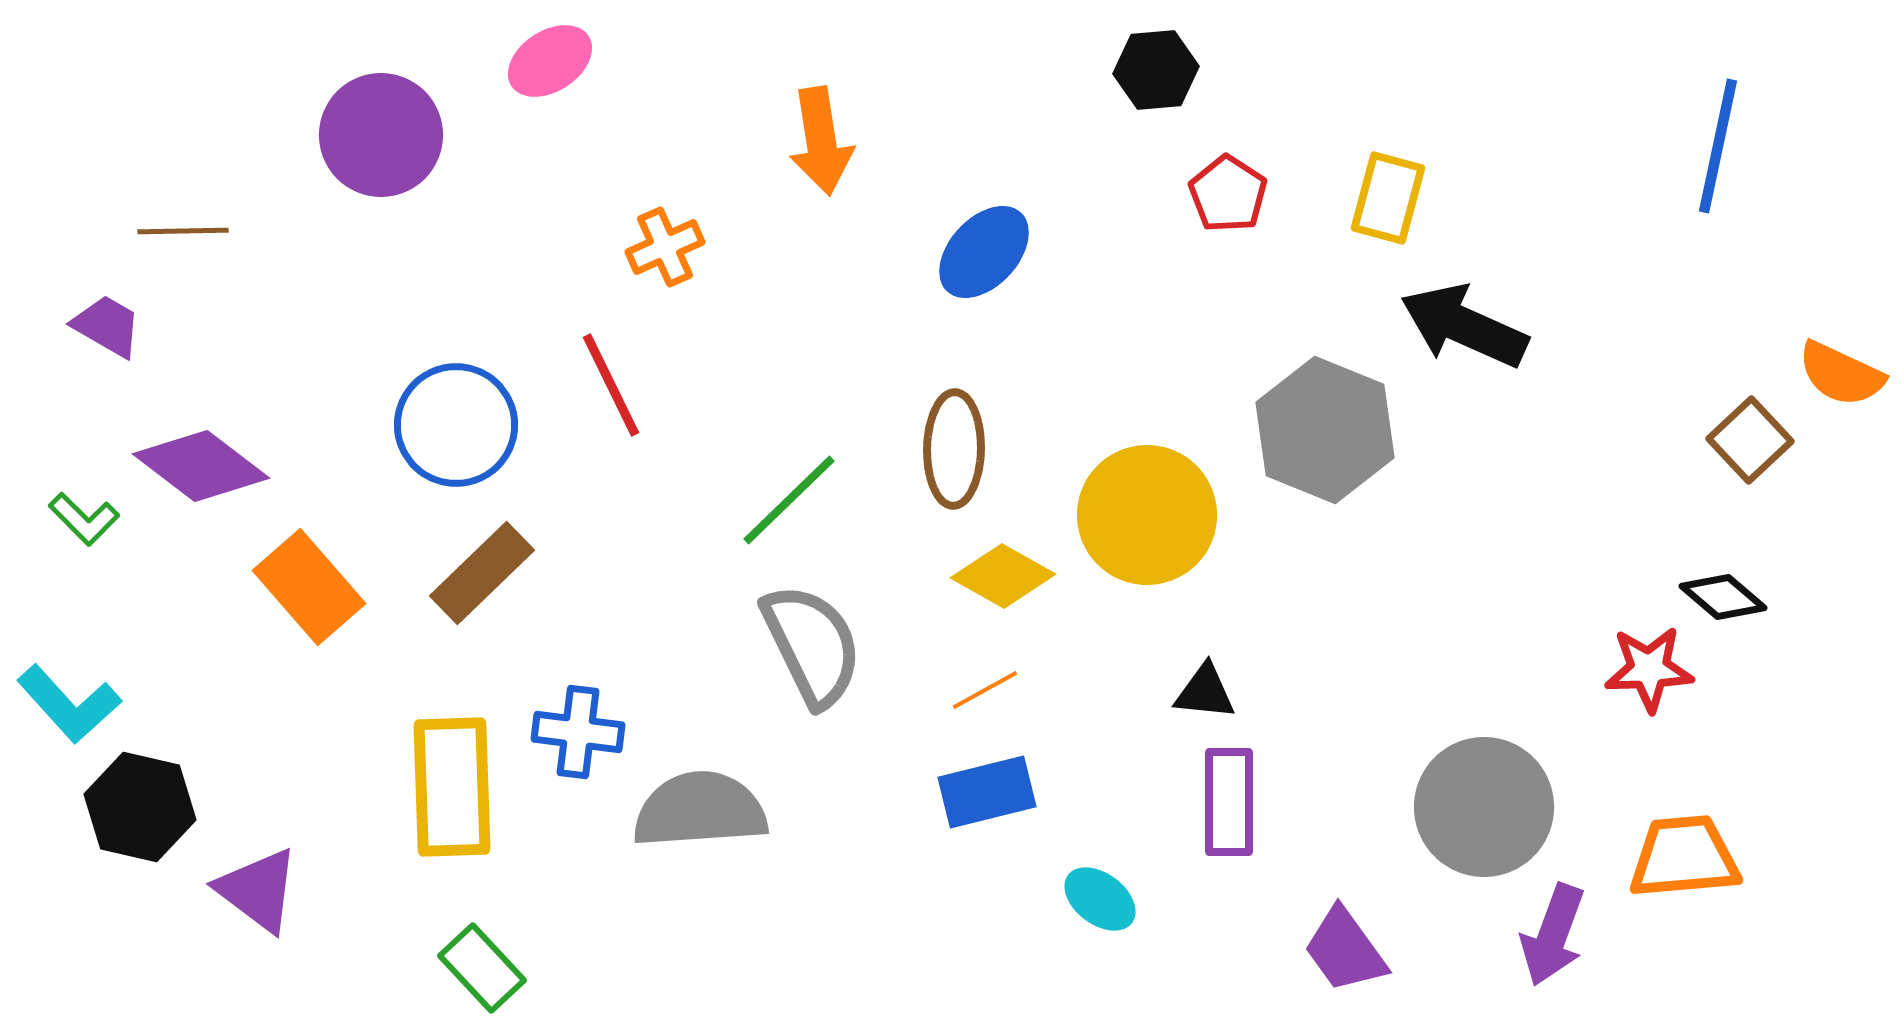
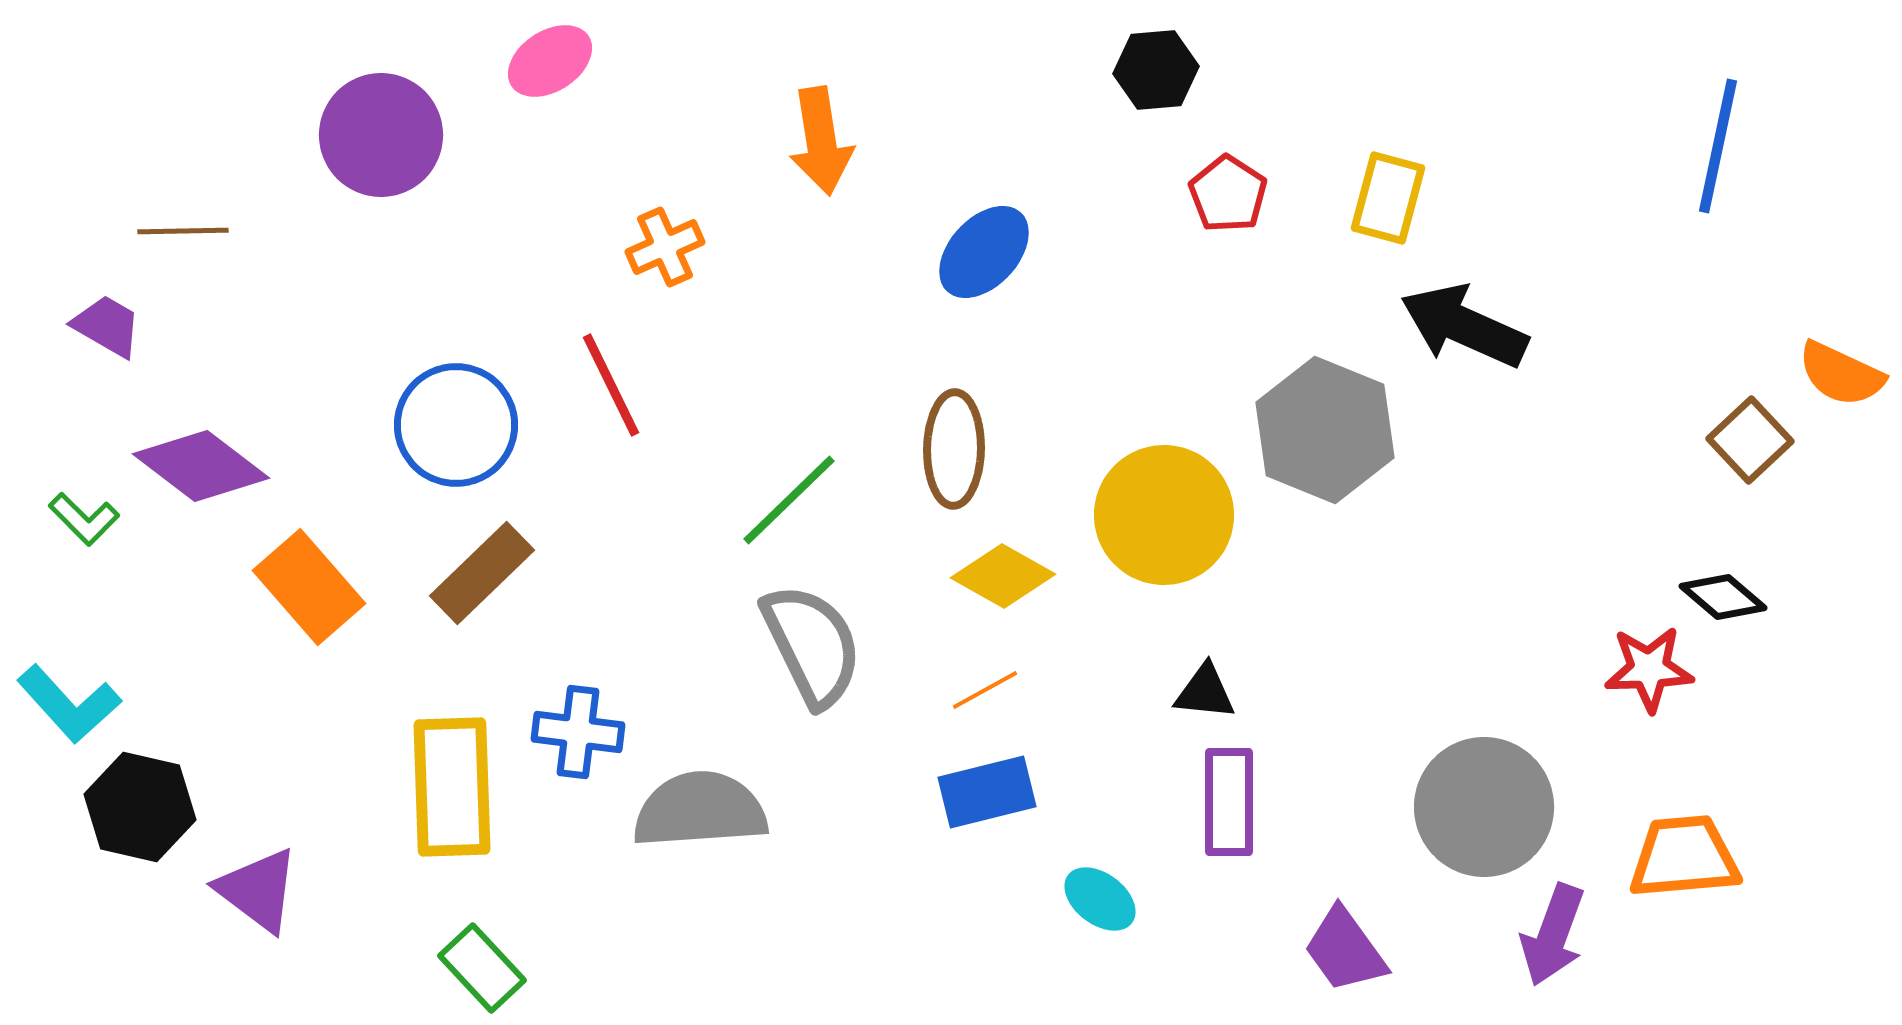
yellow circle at (1147, 515): moved 17 px right
